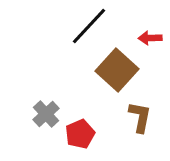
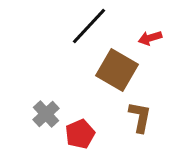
red arrow: rotated 15 degrees counterclockwise
brown square: rotated 12 degrees counterclockwise
